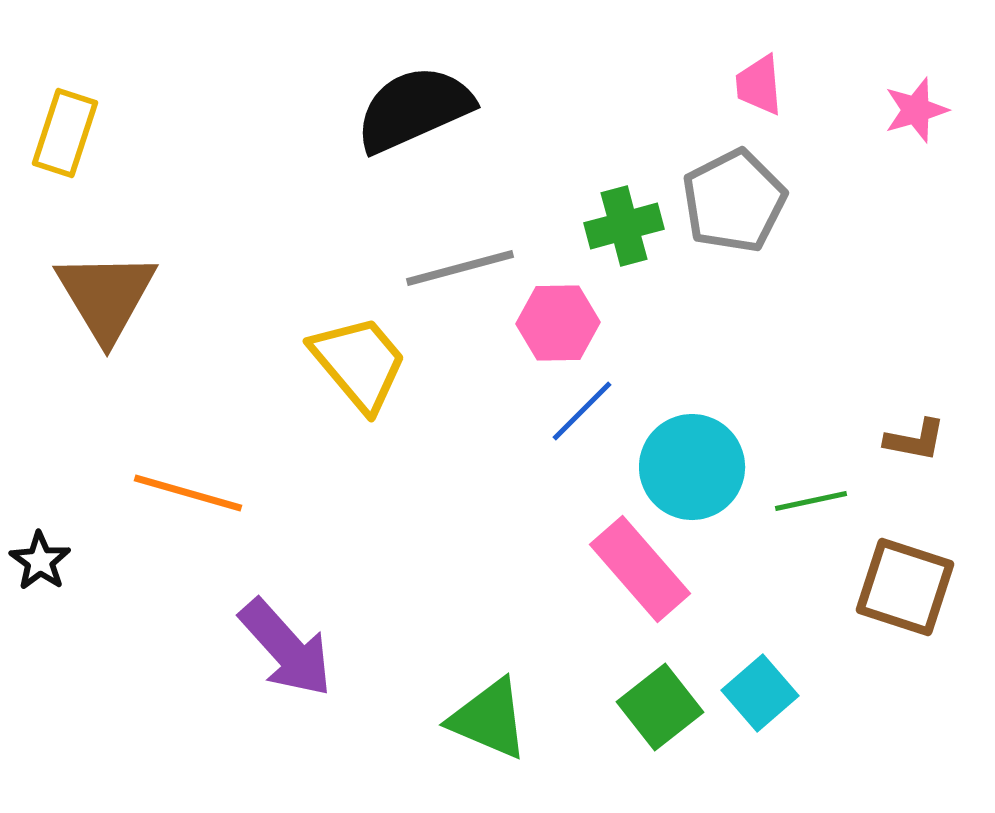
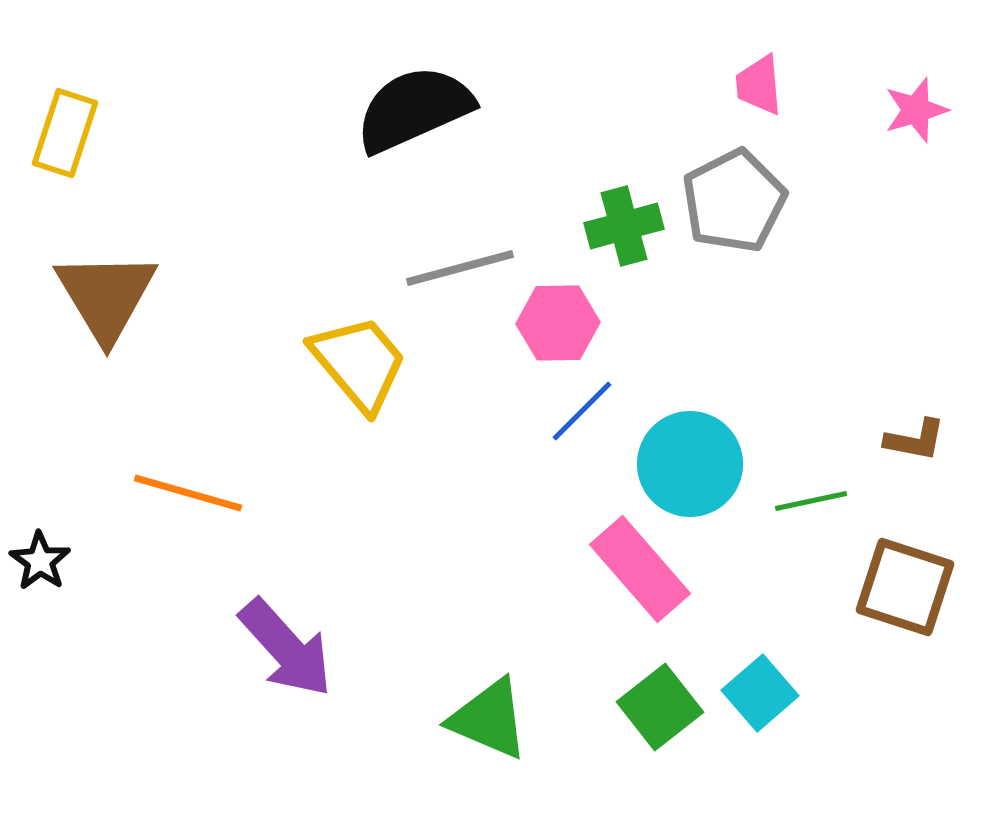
cyan circle: moved 2 px left, 3 px up
